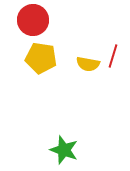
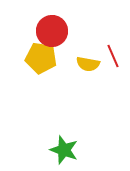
red circle: moved 19 px right, 11 px down
red line: rotated 40 degrees counterclockwise
